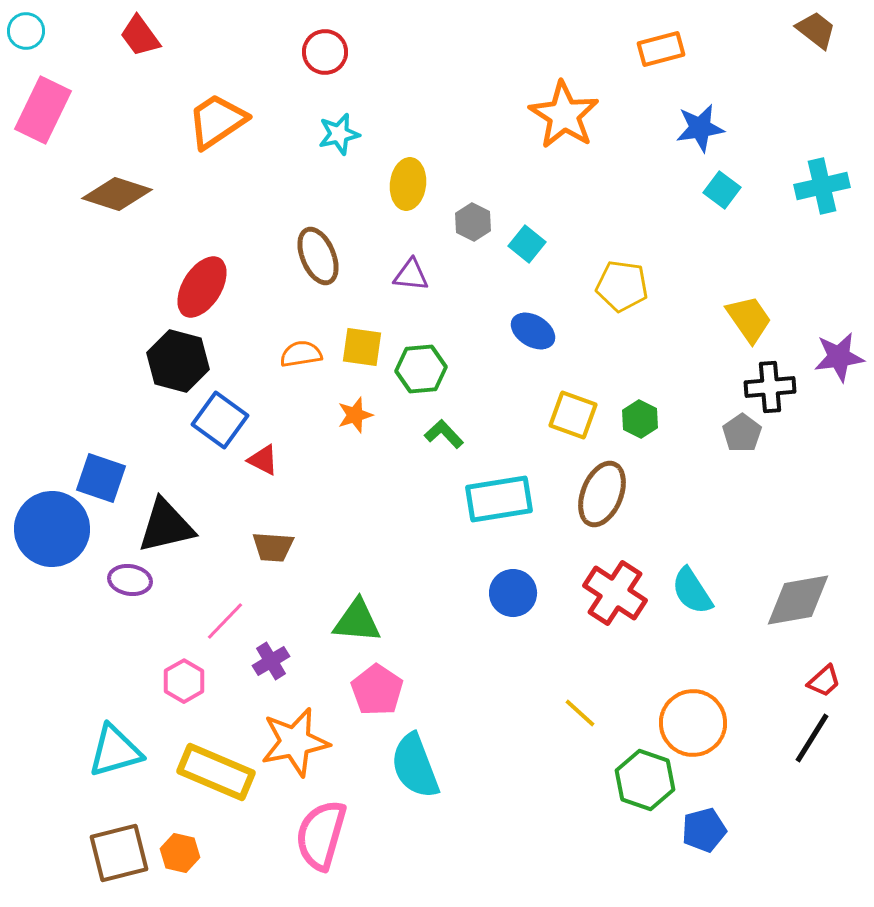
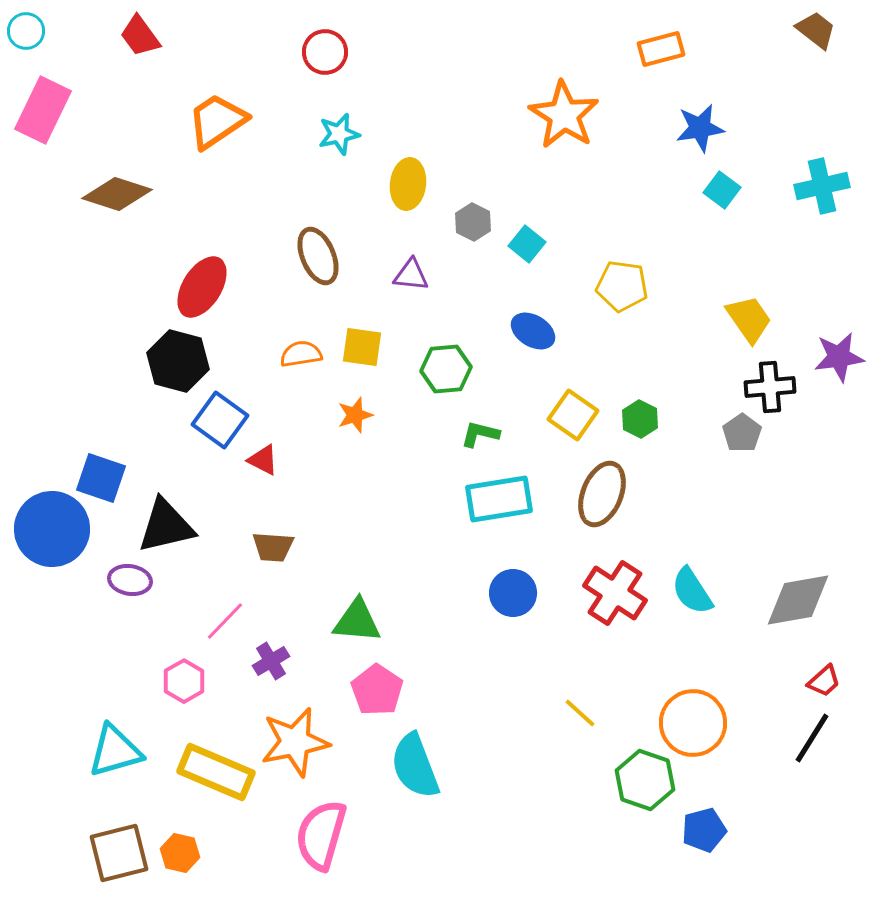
green hexagon at (421, 369): moved 25 px right
yellow square at (573, 415): rotated 15 degrees clockwise
green L-shape at (444, 434): moved 36 px right; rotated 33 degrees counterclockwise
